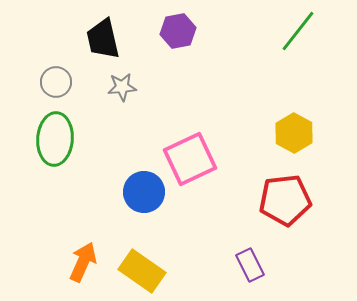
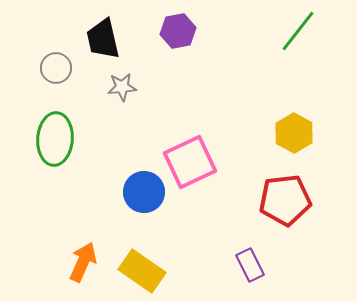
gray circle: moved 14 px up
pink square: moved 3 px down
